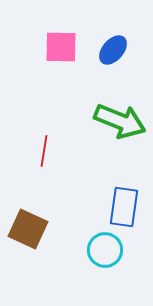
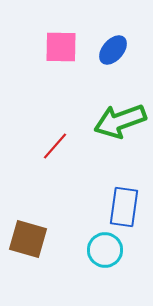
green arrow: rotated 138 degrees clockwise
red line: moved 11 px right, 5 px up; rotated 32 degrees clockwise
brown square: moved 10 px down; rotated 9 degrees counterclockwise
